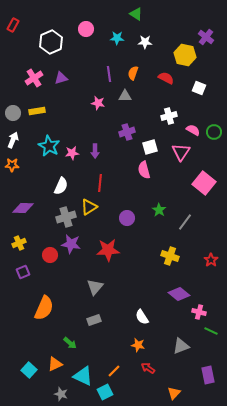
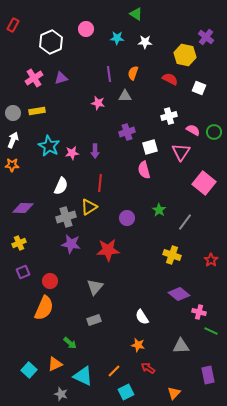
red semicircle at (166, 78): moved 4 px right, 1 px down
red circle at (50, 255): moved 26 px down
yellow cross at (170, 256): moved 2 px right, 1 px up
gray triangle at (181, 346): rotated 18 degrees clockwise
cyan square at (105, 392): moved 21 px right
